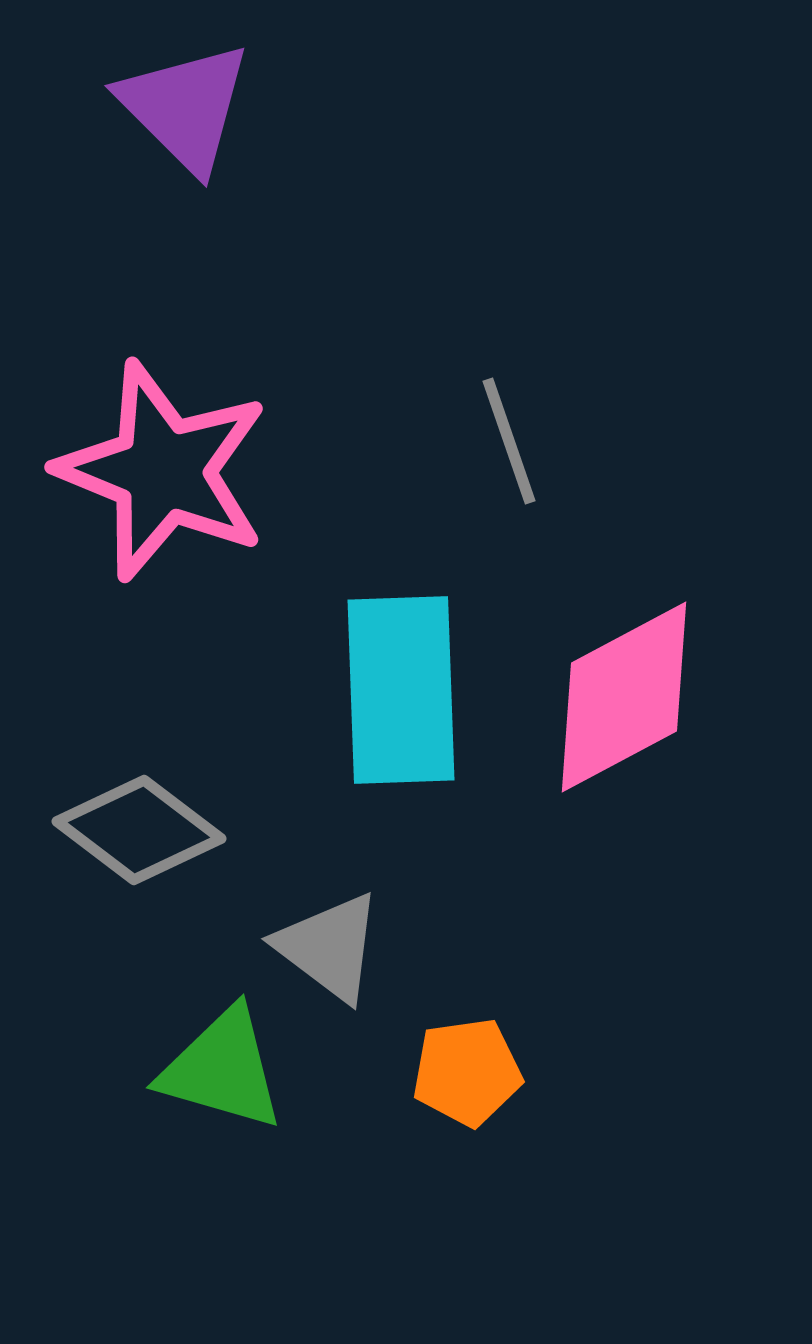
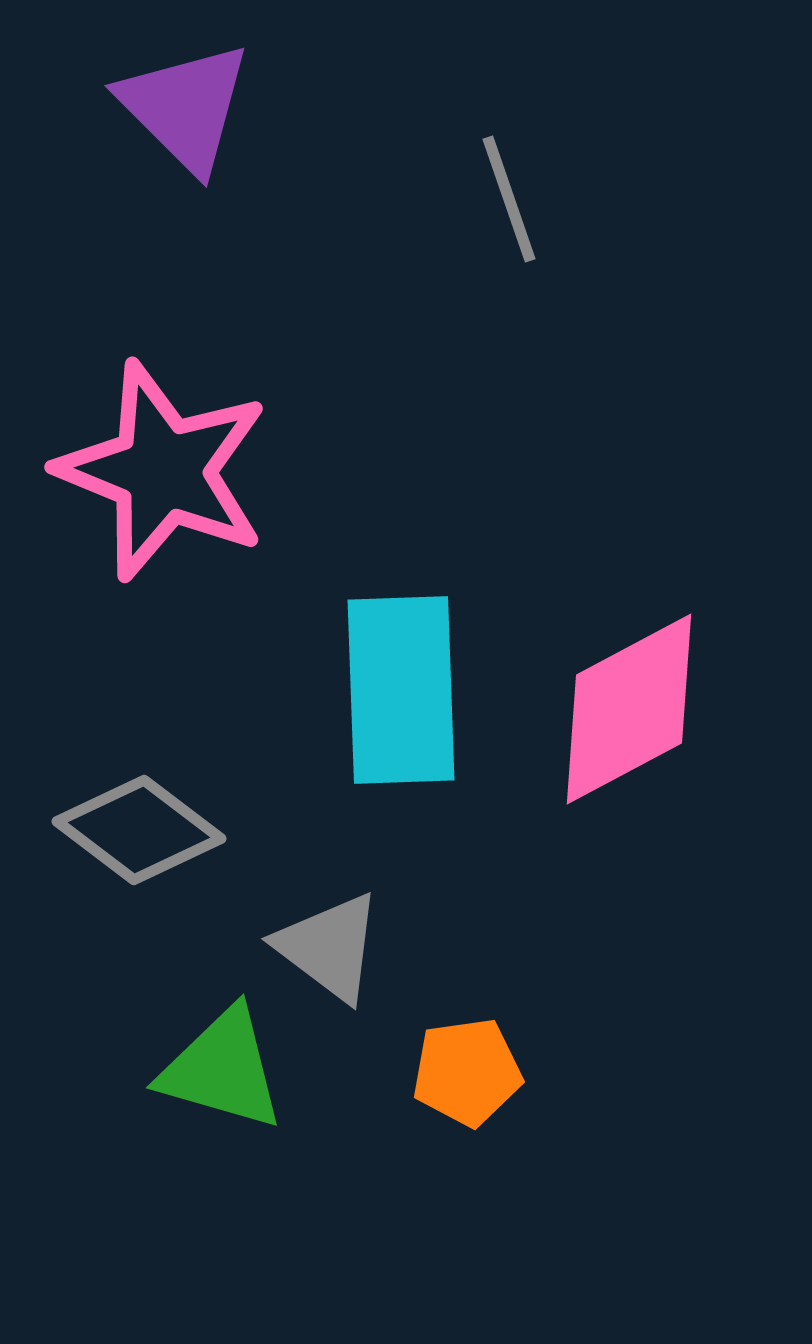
gray line: moved 242 px up
pink diamond: moved 5 px right, 12 px down
